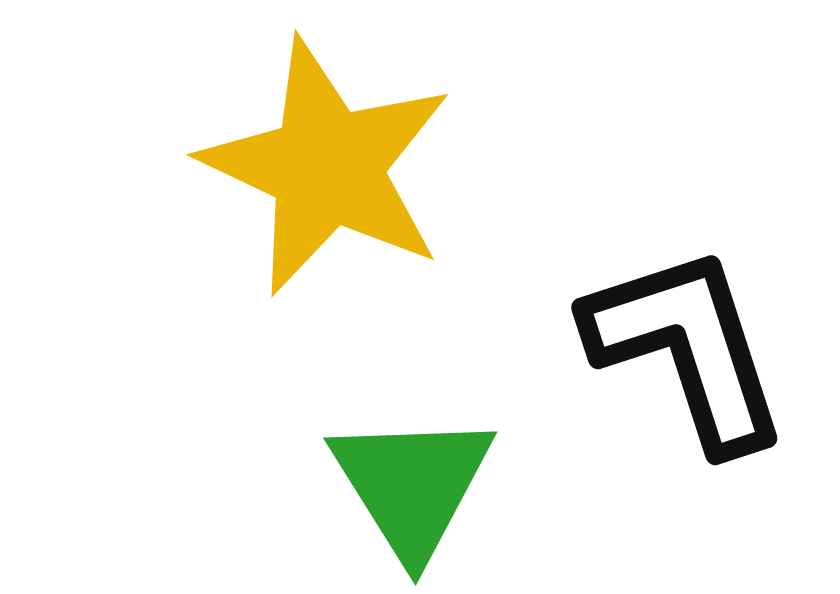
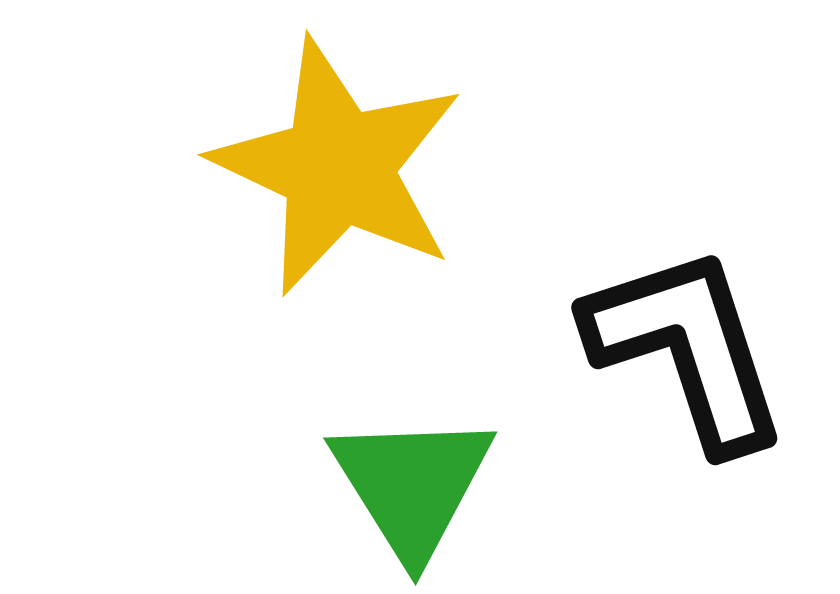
yellow star: moved 11 px right
